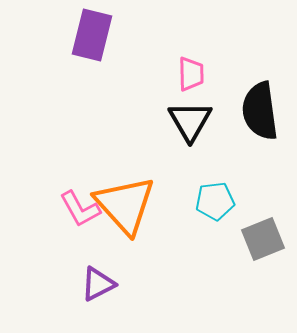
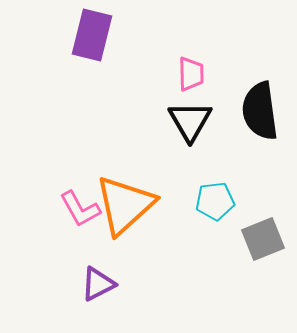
orange triangle: rotated 30 degrees clockwise
